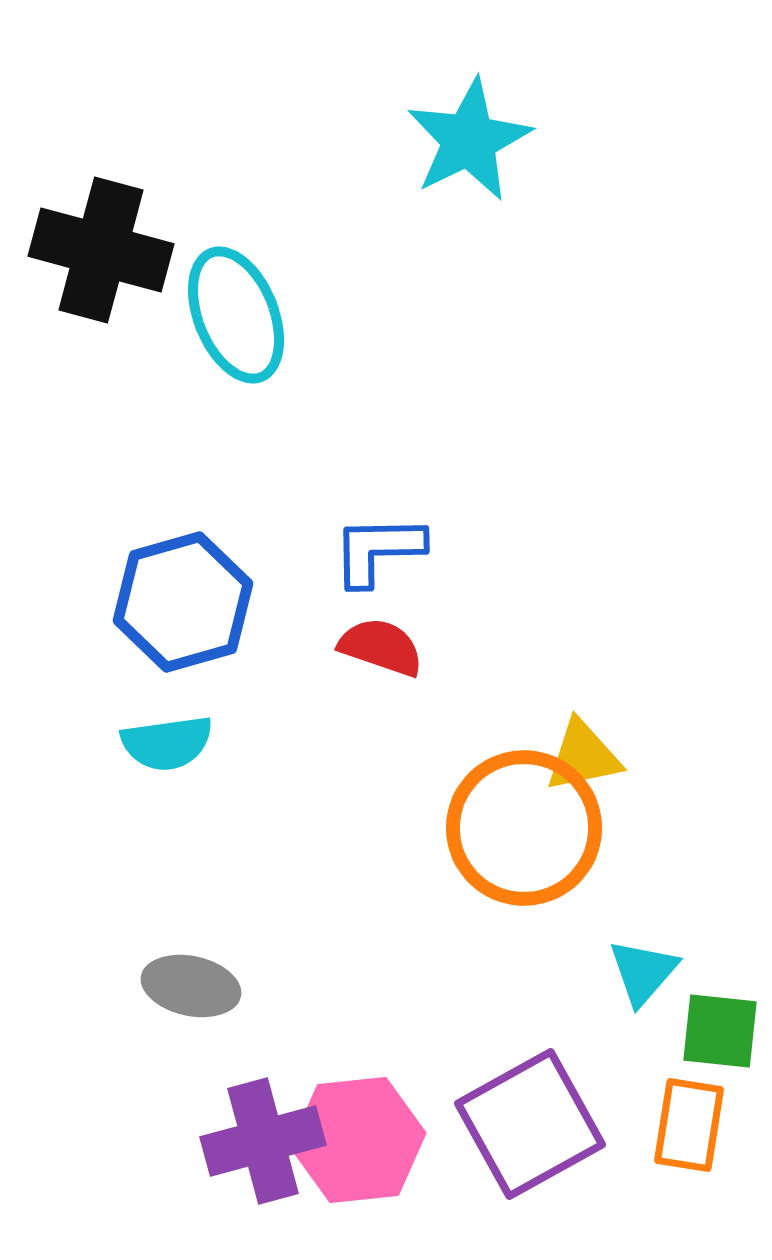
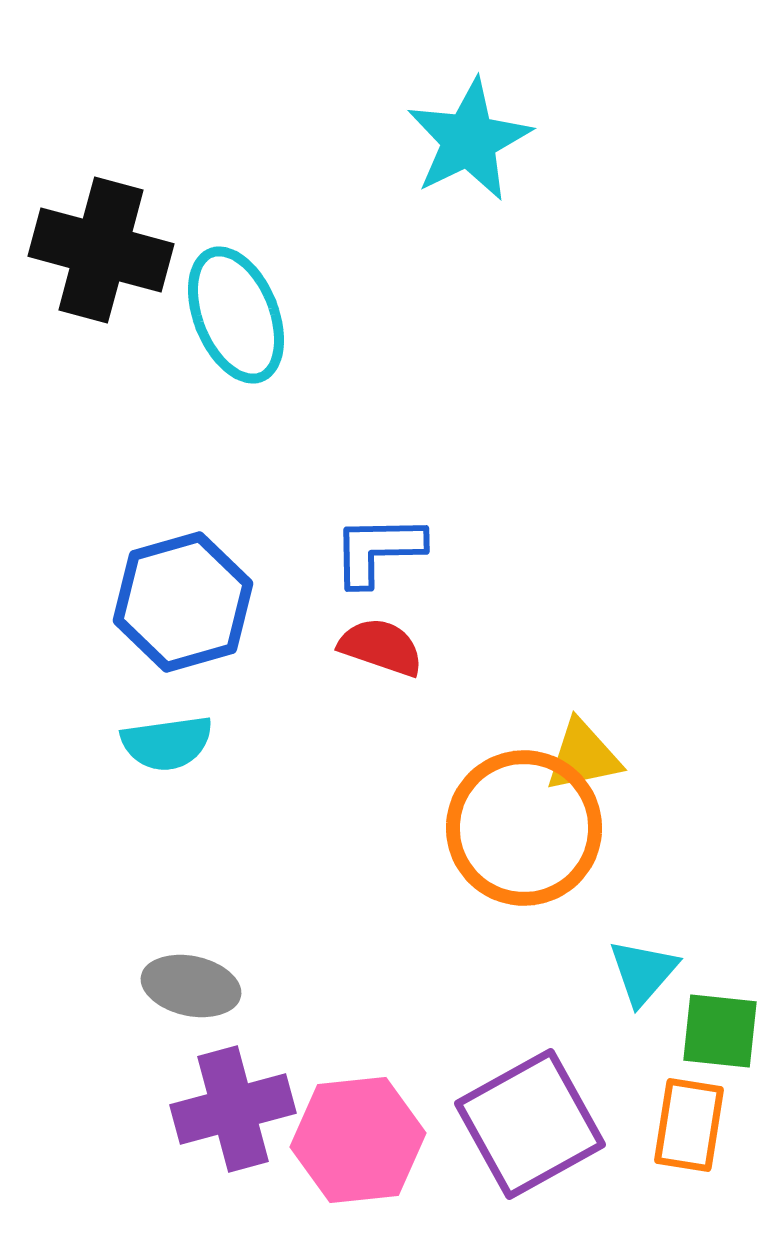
purple cross: moved 30 px left, 32 px up
